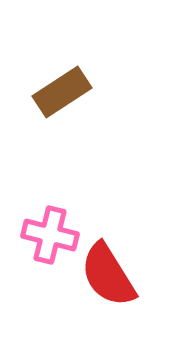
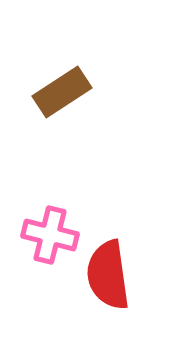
red semicircle: rotated 24 degrees clockwise
